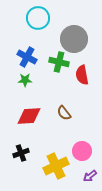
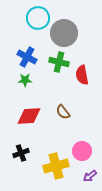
gray circle: moved 10 px left, 6 px up
brown semicircle: moved 1 px left, 1 px up
yellow cross: rotated 10 degrees clockwise
